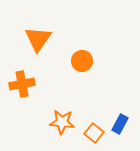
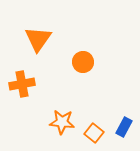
orange circle: moved 1 px right, 1 px down
blue rectangle: moved 4 px right, 3 px down
